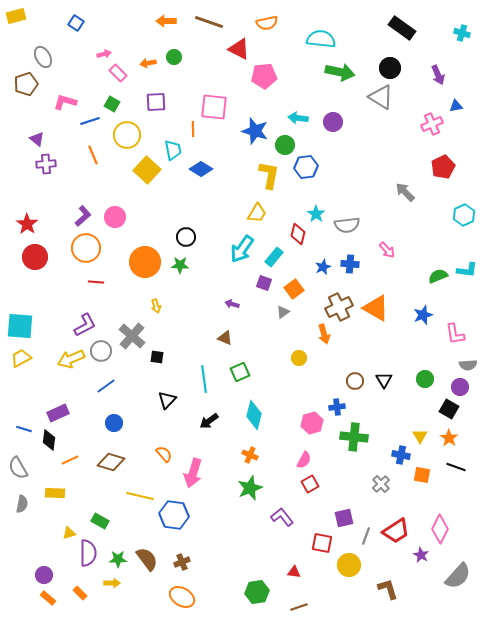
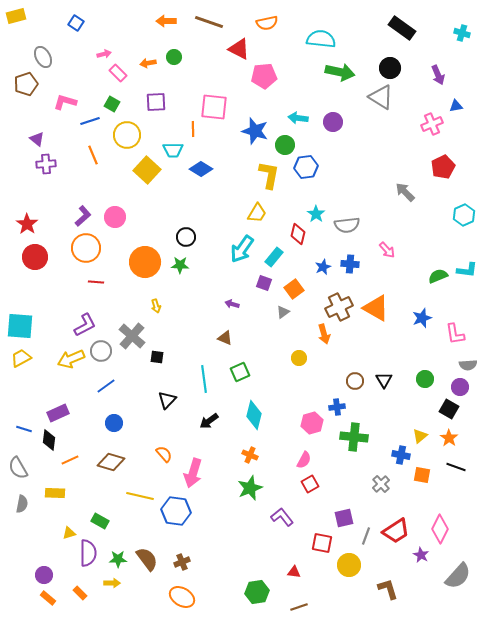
cyan trapezoid at (173, 150): rotated 100 degrees clockwise
blue star at (423, 315): moved 1 px left, 3 px down
yellow triangle at (420, 436): rotated 21 degrees clockwise
blue hexagon at (174, 515): moved 2 px right, 4 px up
